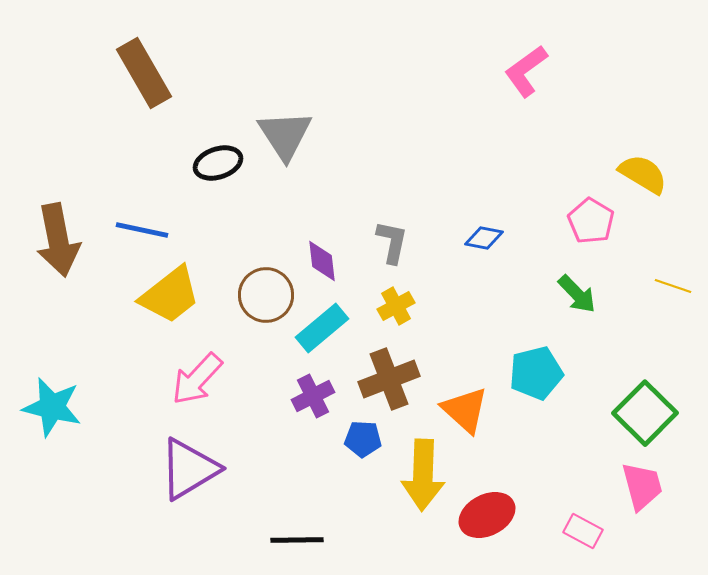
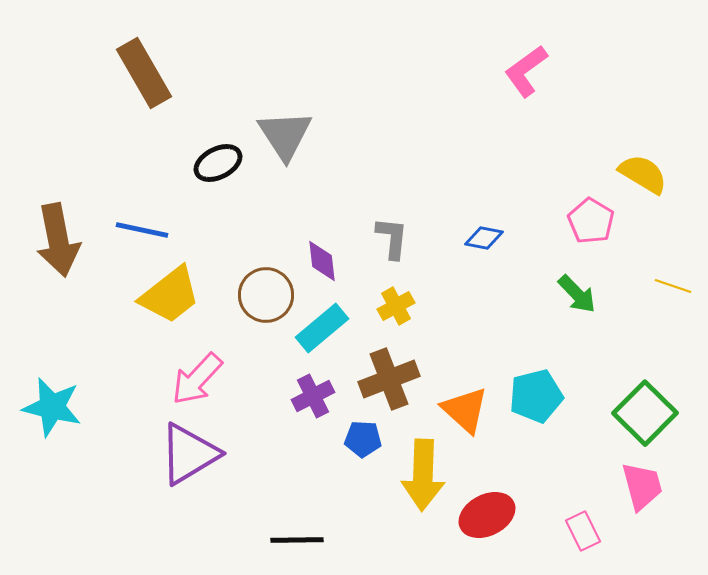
black ellipse: rotated 9 degrees counterclockwise
gray L-shape: moved 4 px up; rotated 6 degrees counterclockwise
cyan pentagon: moved 23 px down
purple triangle: moved 15 px up
pink rectangle: rotated 36 degrees clockwise
